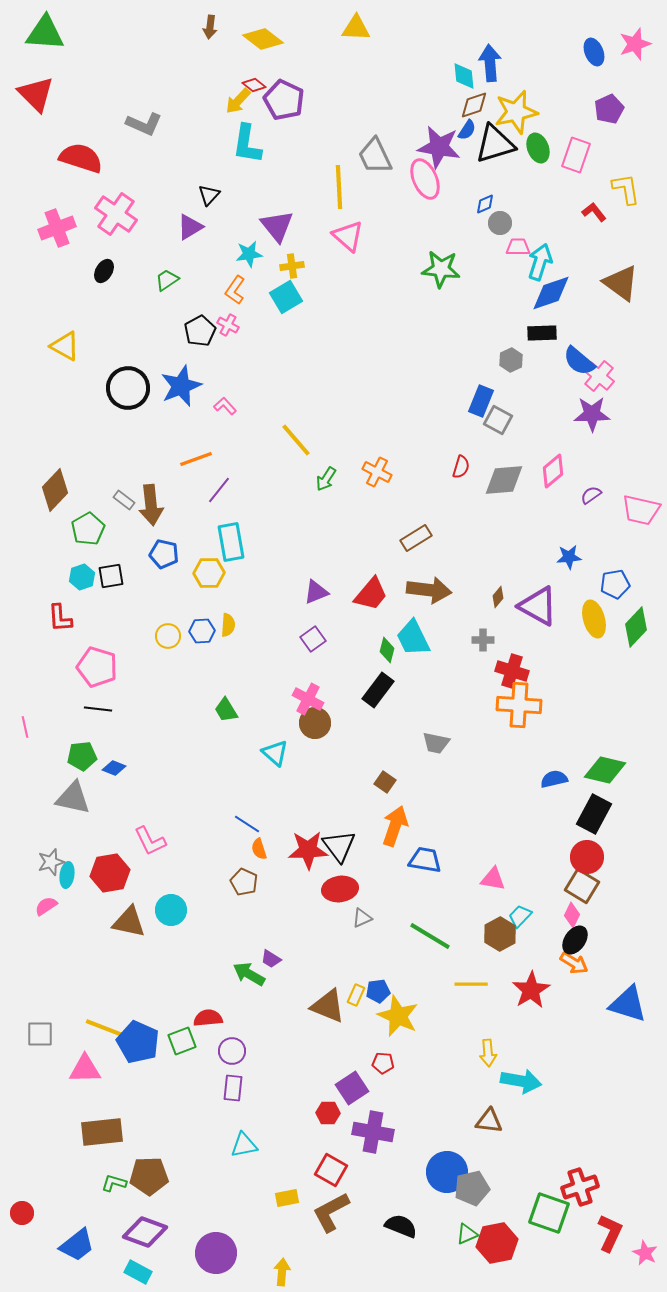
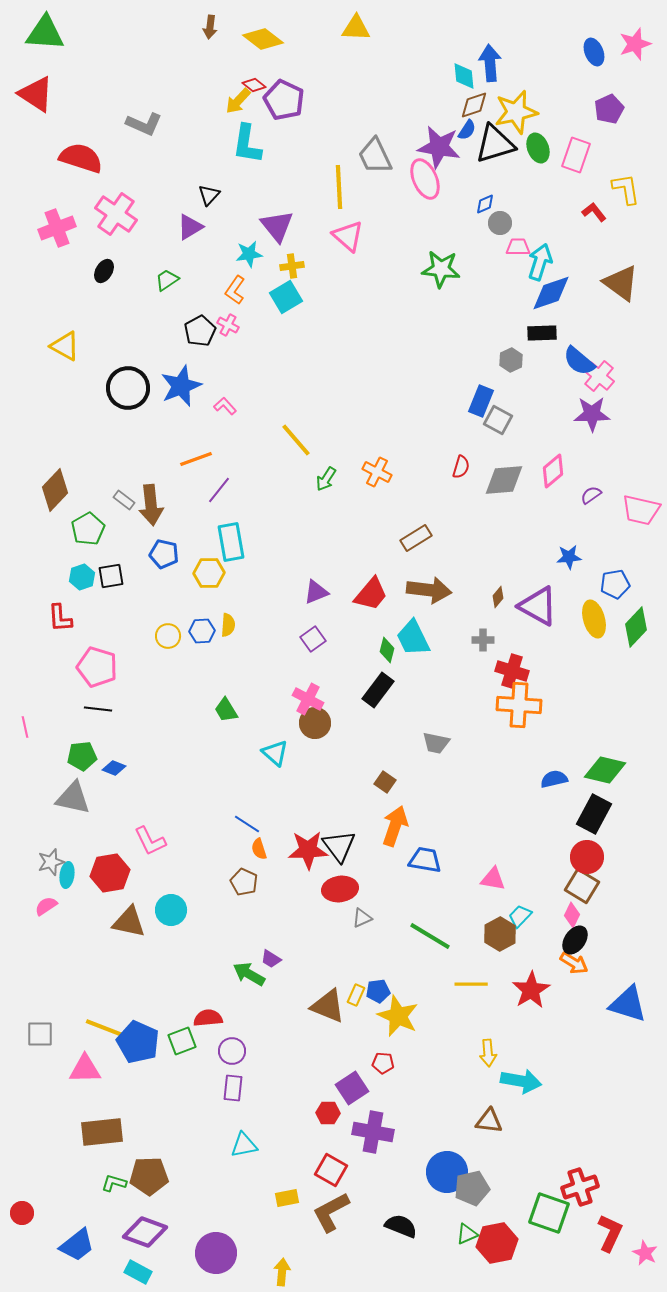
red triangle at (36, 94): rotated 12 degrees counterclockwise
